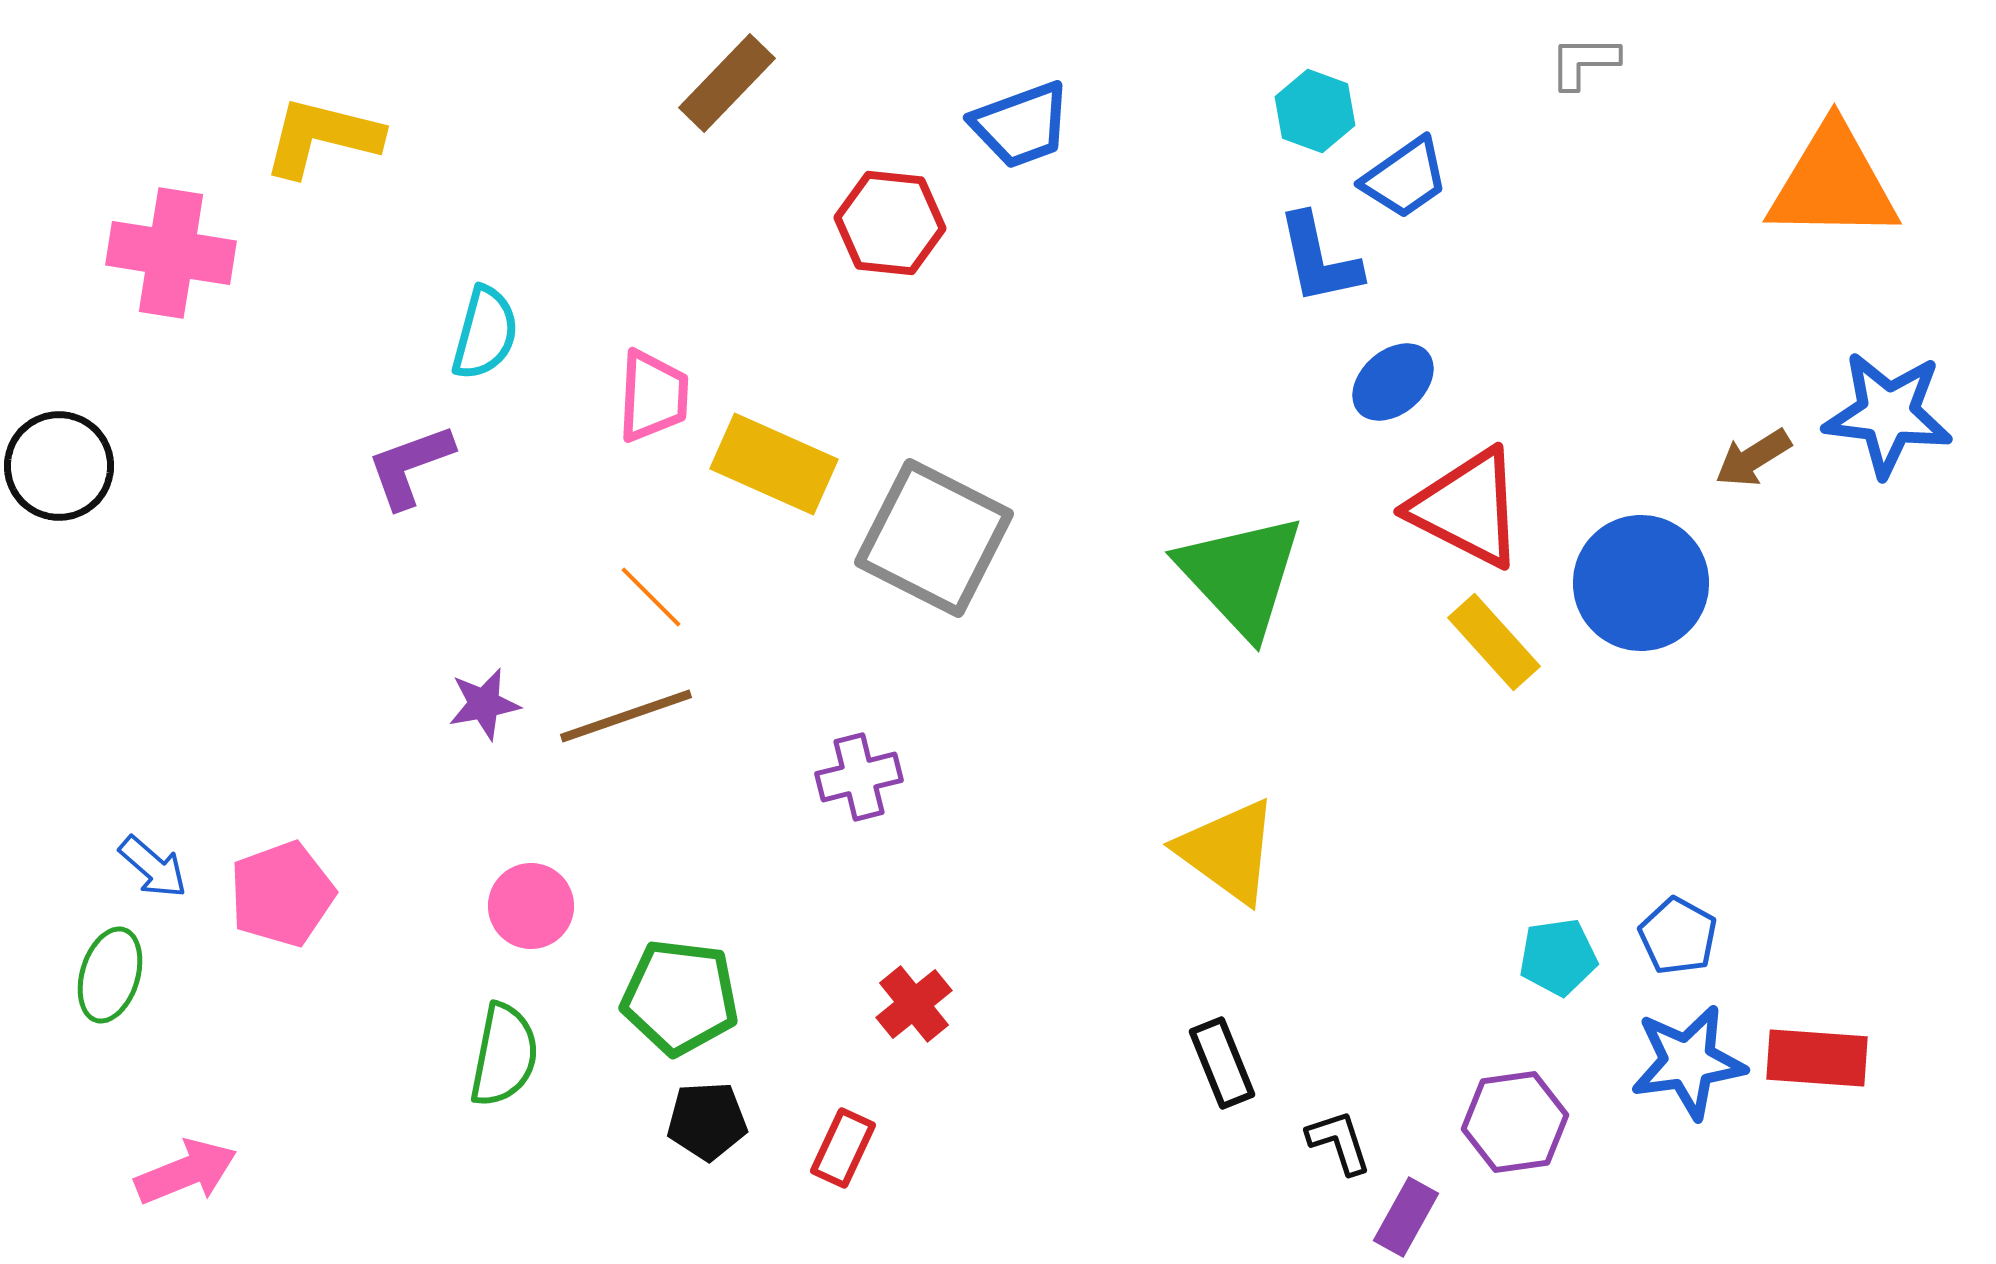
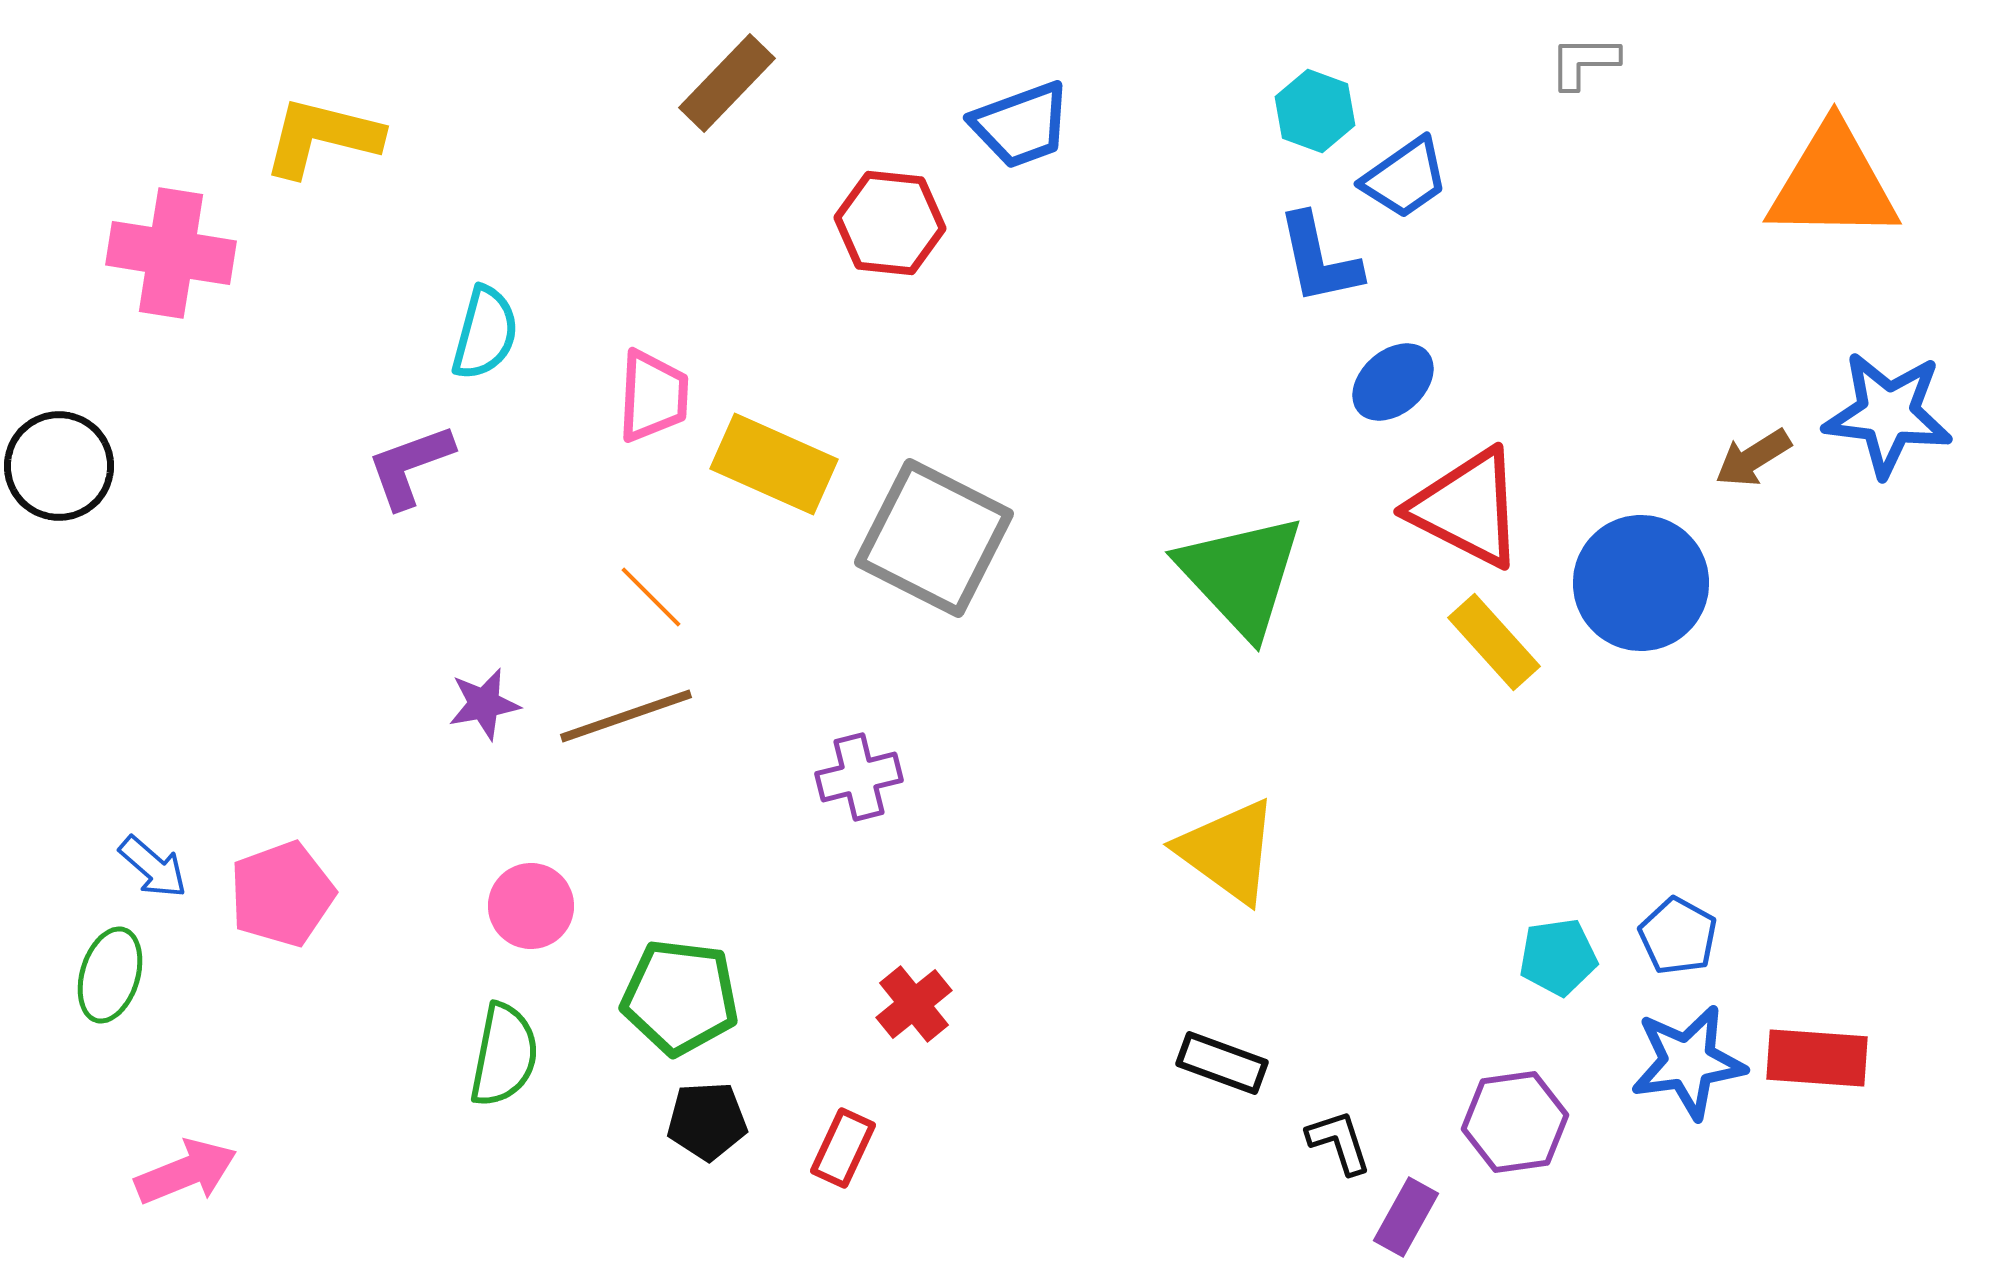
black rectangle at (1222, 1063): rotated 48 degrees counterclockwise
